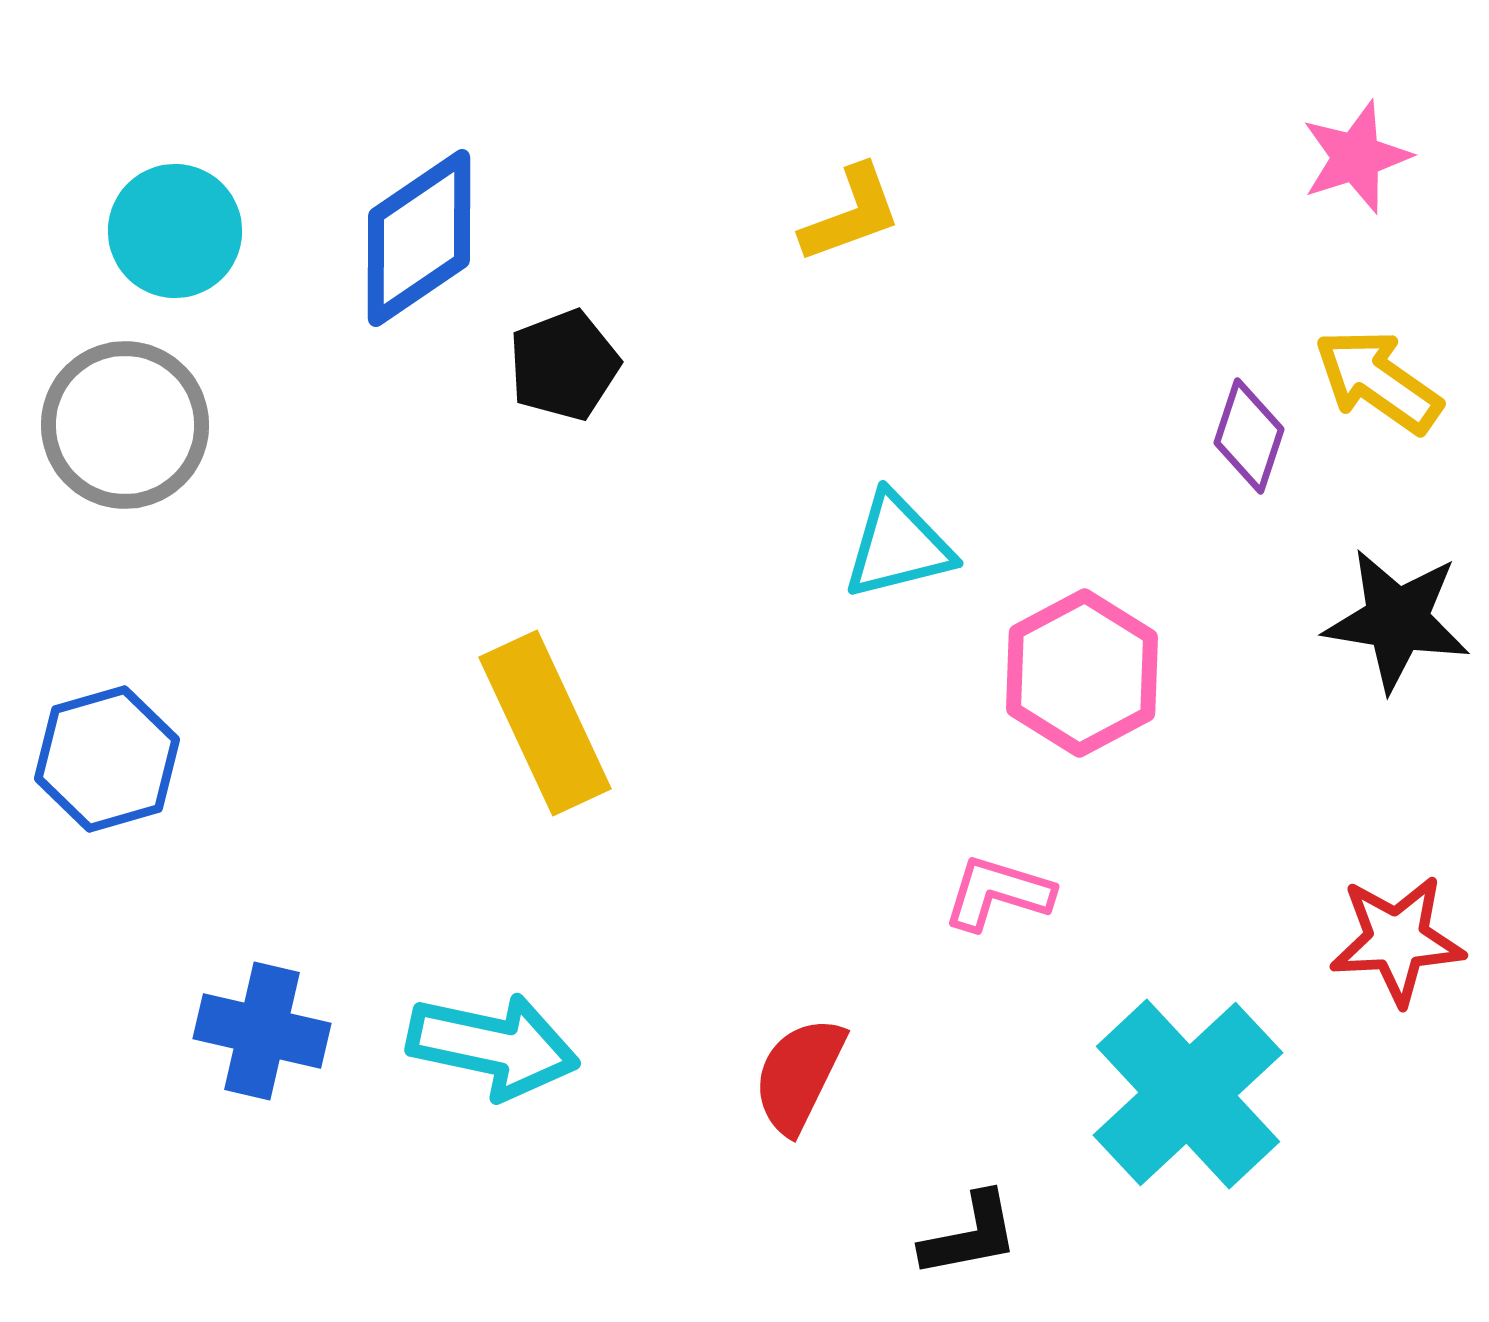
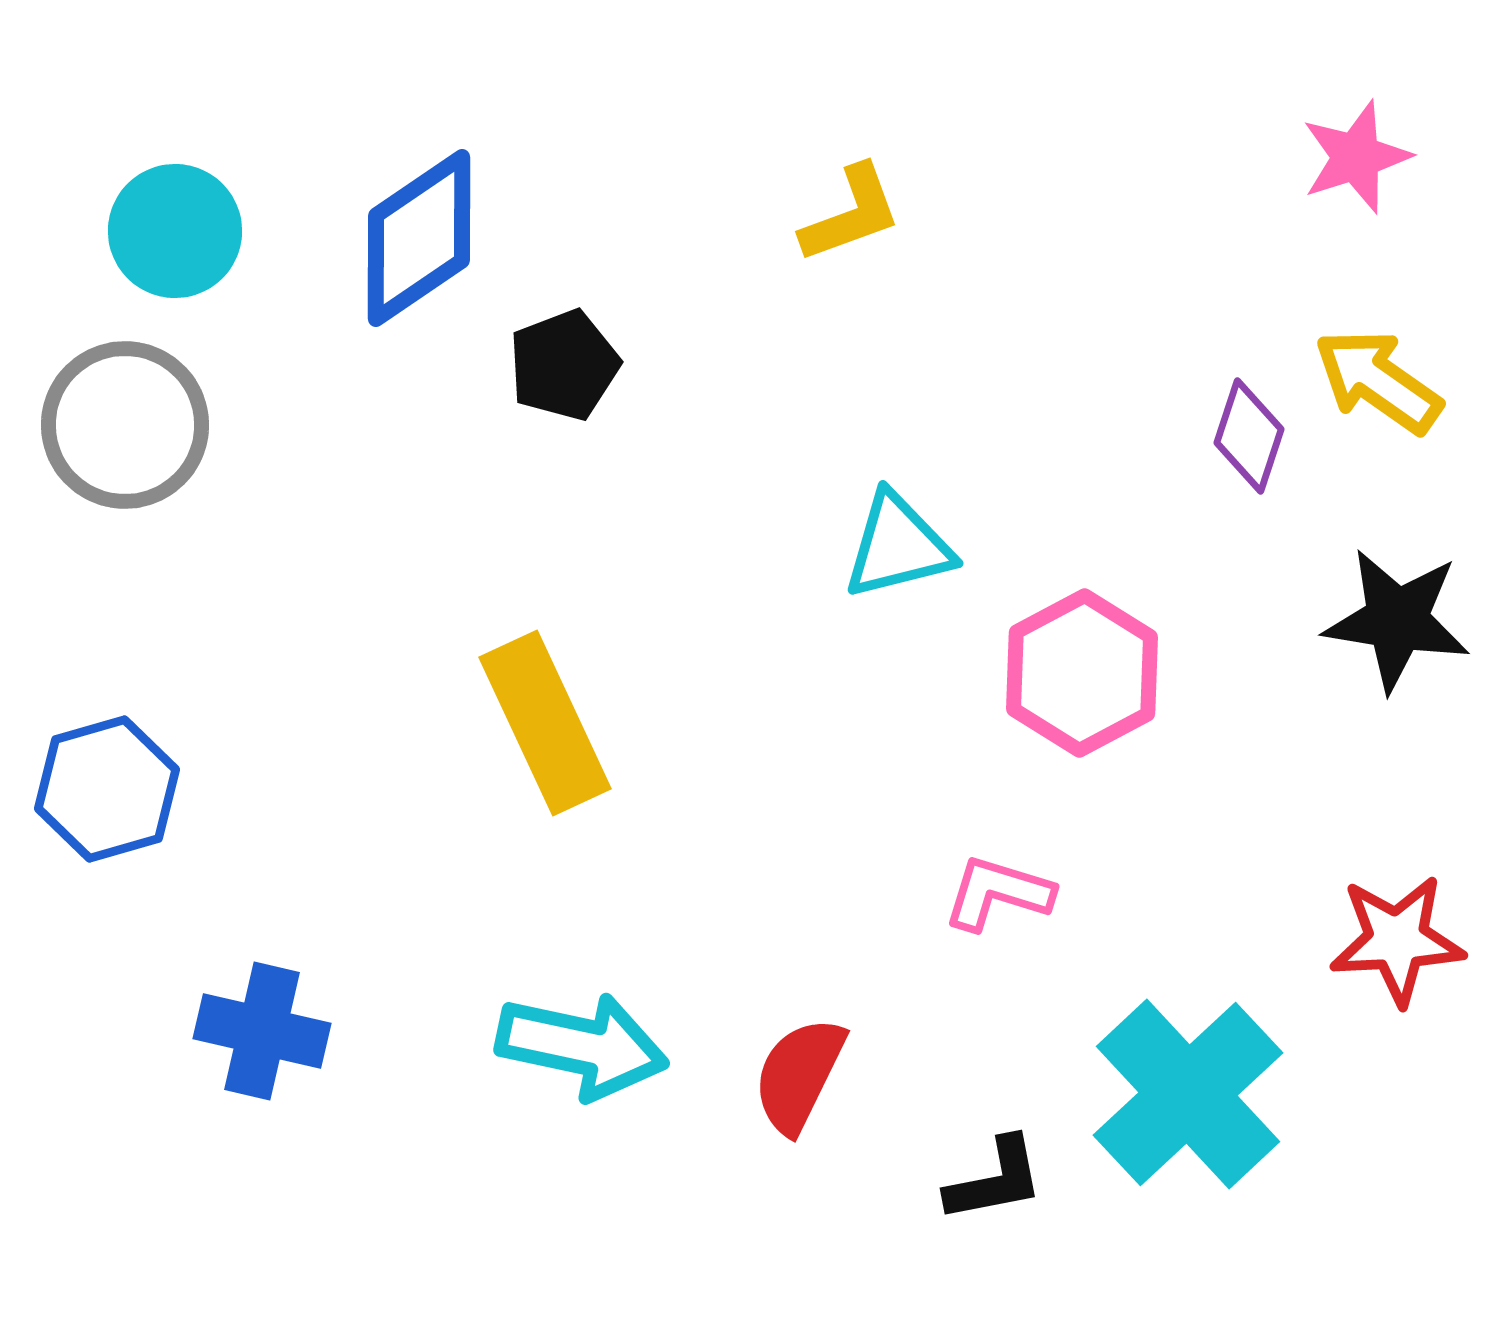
blue hexagon: moved 30 px down
cyan arrow: moved 89 px right
black L-shape: moved 25 px right, 55 px up
